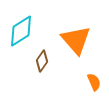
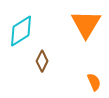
orange triangle: moved 10 px right, 16 px up; rotated 12 degrees clockwise
brown diamond: rotated 10 degrees counterclockwise
